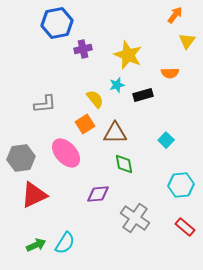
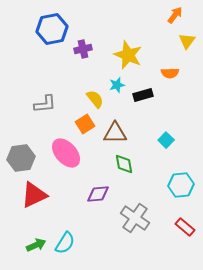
blue hexagon: moved 5 px left, 6 px down
